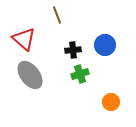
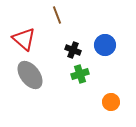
black cross: rotated 28 degrees clockwise
